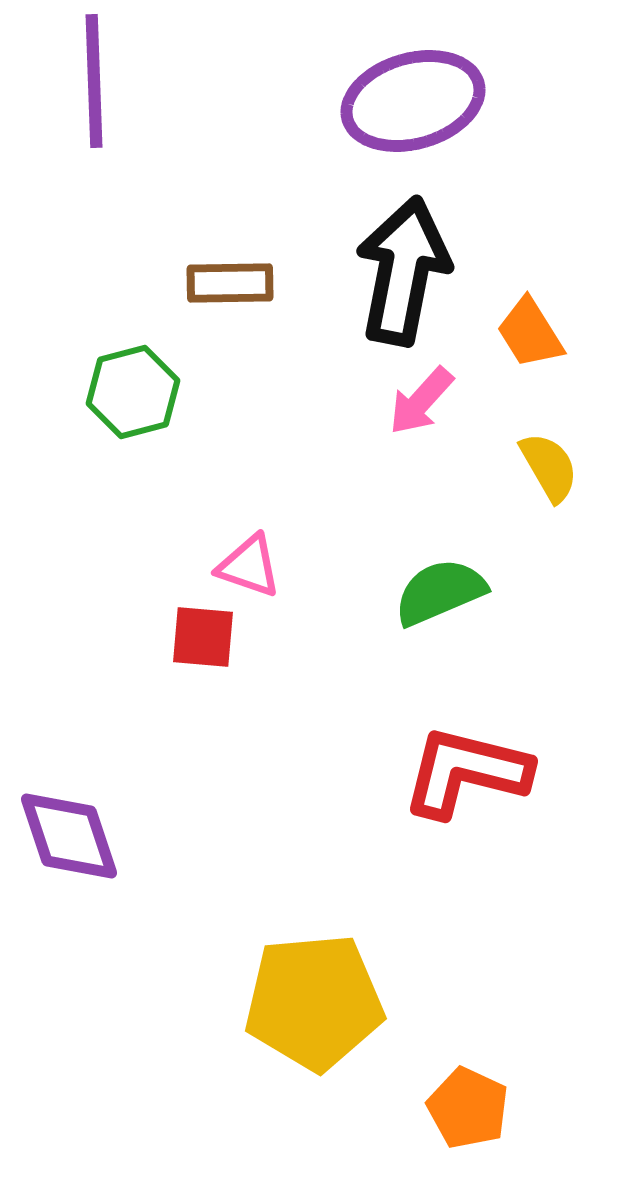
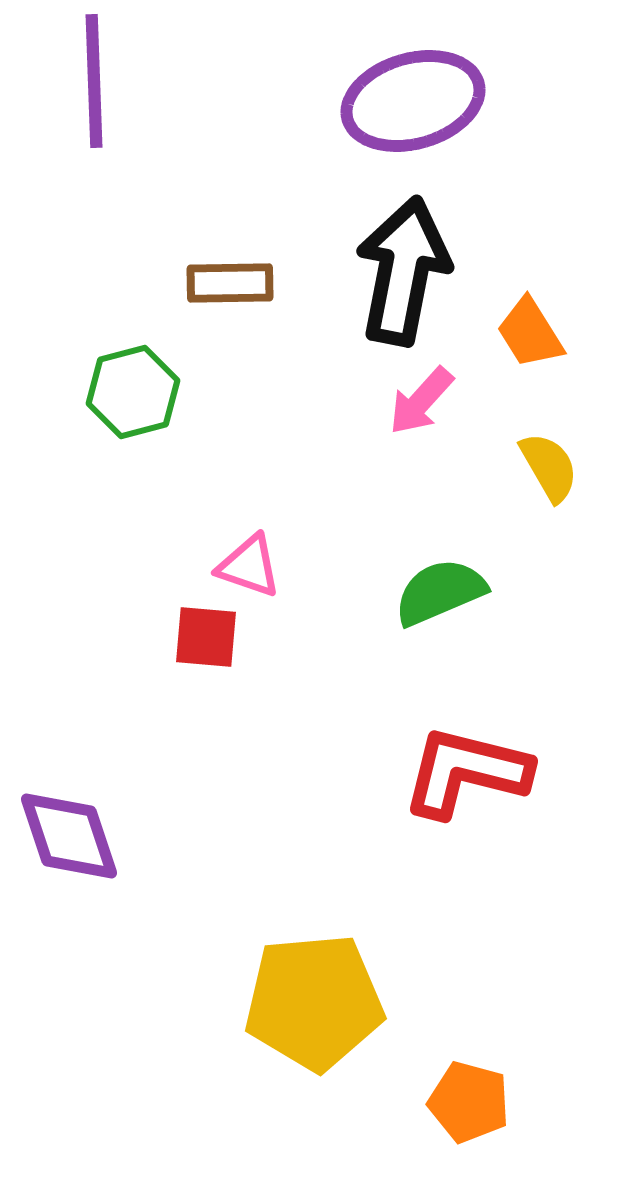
red square: moved 3 px right
orange pentagon: moved 1 px right, 6 px up; rotated 10 degrees counterclockwise
